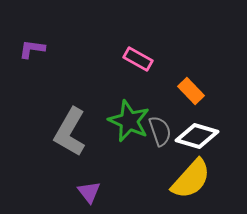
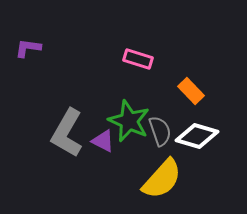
purple L-shape: moved 4 px left, 1 px up
pink rectangle: rotated 12 degrees counterclockwise
gray L-shape: moved 3 px left, 1 px down
yellow semicircle: moved 29 px left
purple triangle: moved 14 px right, 51 px up; rotated 25 degrees counterclockwise
